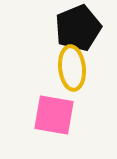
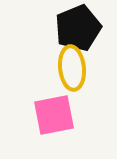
pink square: rotated 21 degrees counterclockwise
